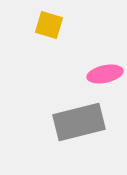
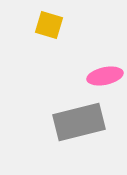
pink ellipse: moved 2 px down
